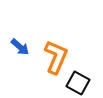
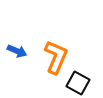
blue arrow: moved 3 px left, 4 px down; rotated 18 degrees counterclockwise
